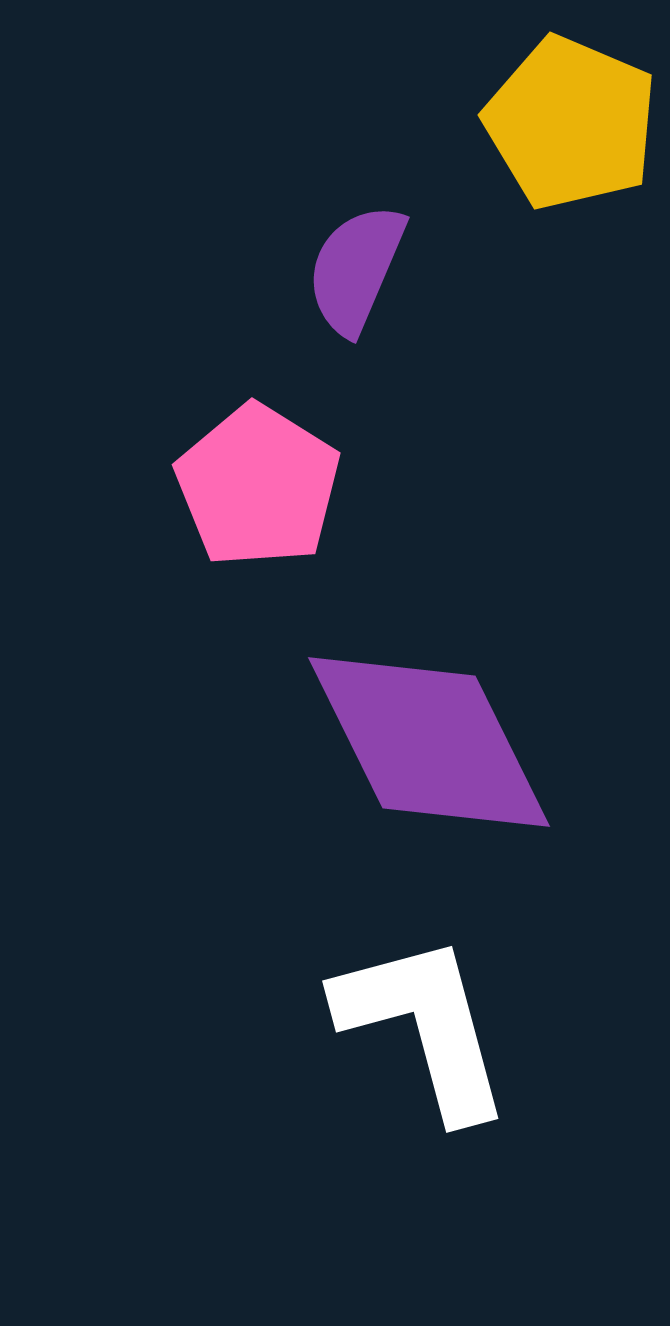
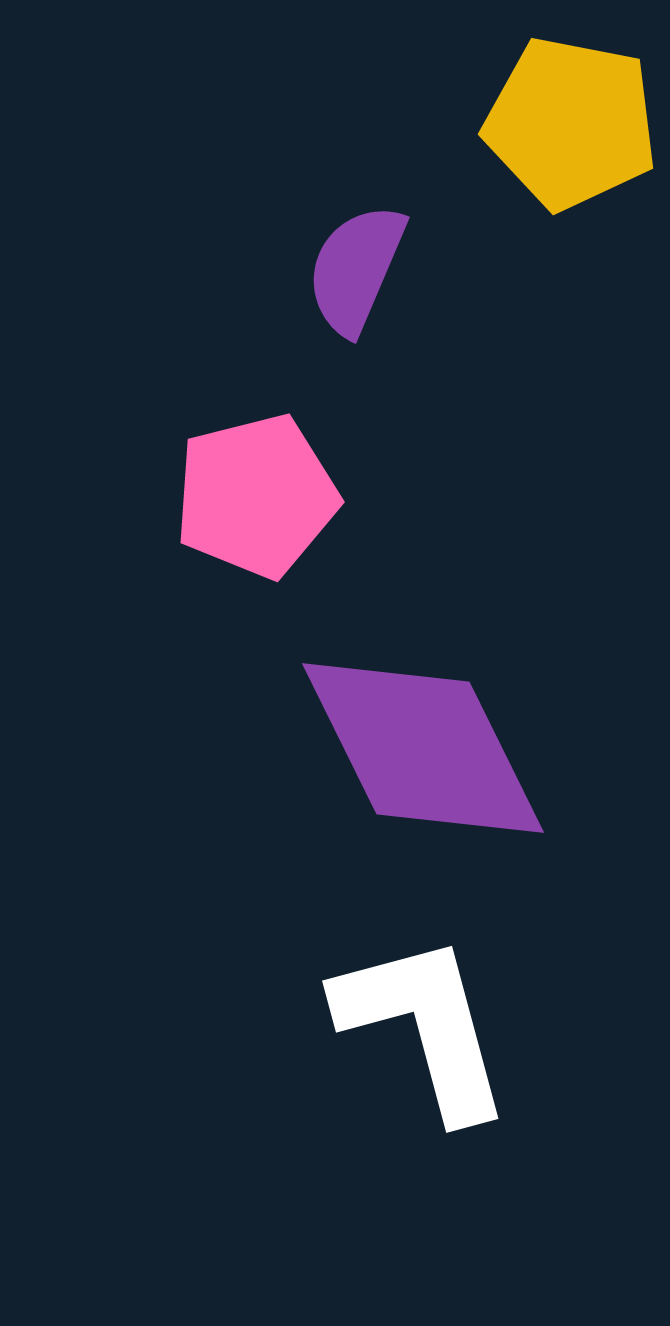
yellow pentagon: rotated 12 degrees counterclockwise
pink pentagon: moved 2 px left, 10 px down; rotated 26 degrees clockwise
purple diamond: moved 6 px left, 6 px down
